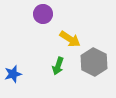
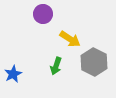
green arrow: moved 2 px left
blue star: rotated 12 degrees counterclockwise
